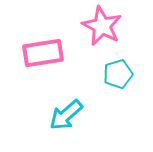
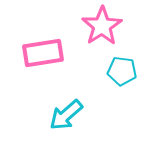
pink star: rotated 12 degrees clockwise
cyan pentagon: moved 4 px right, 3 px up; rotated 24 degrees clockwise
